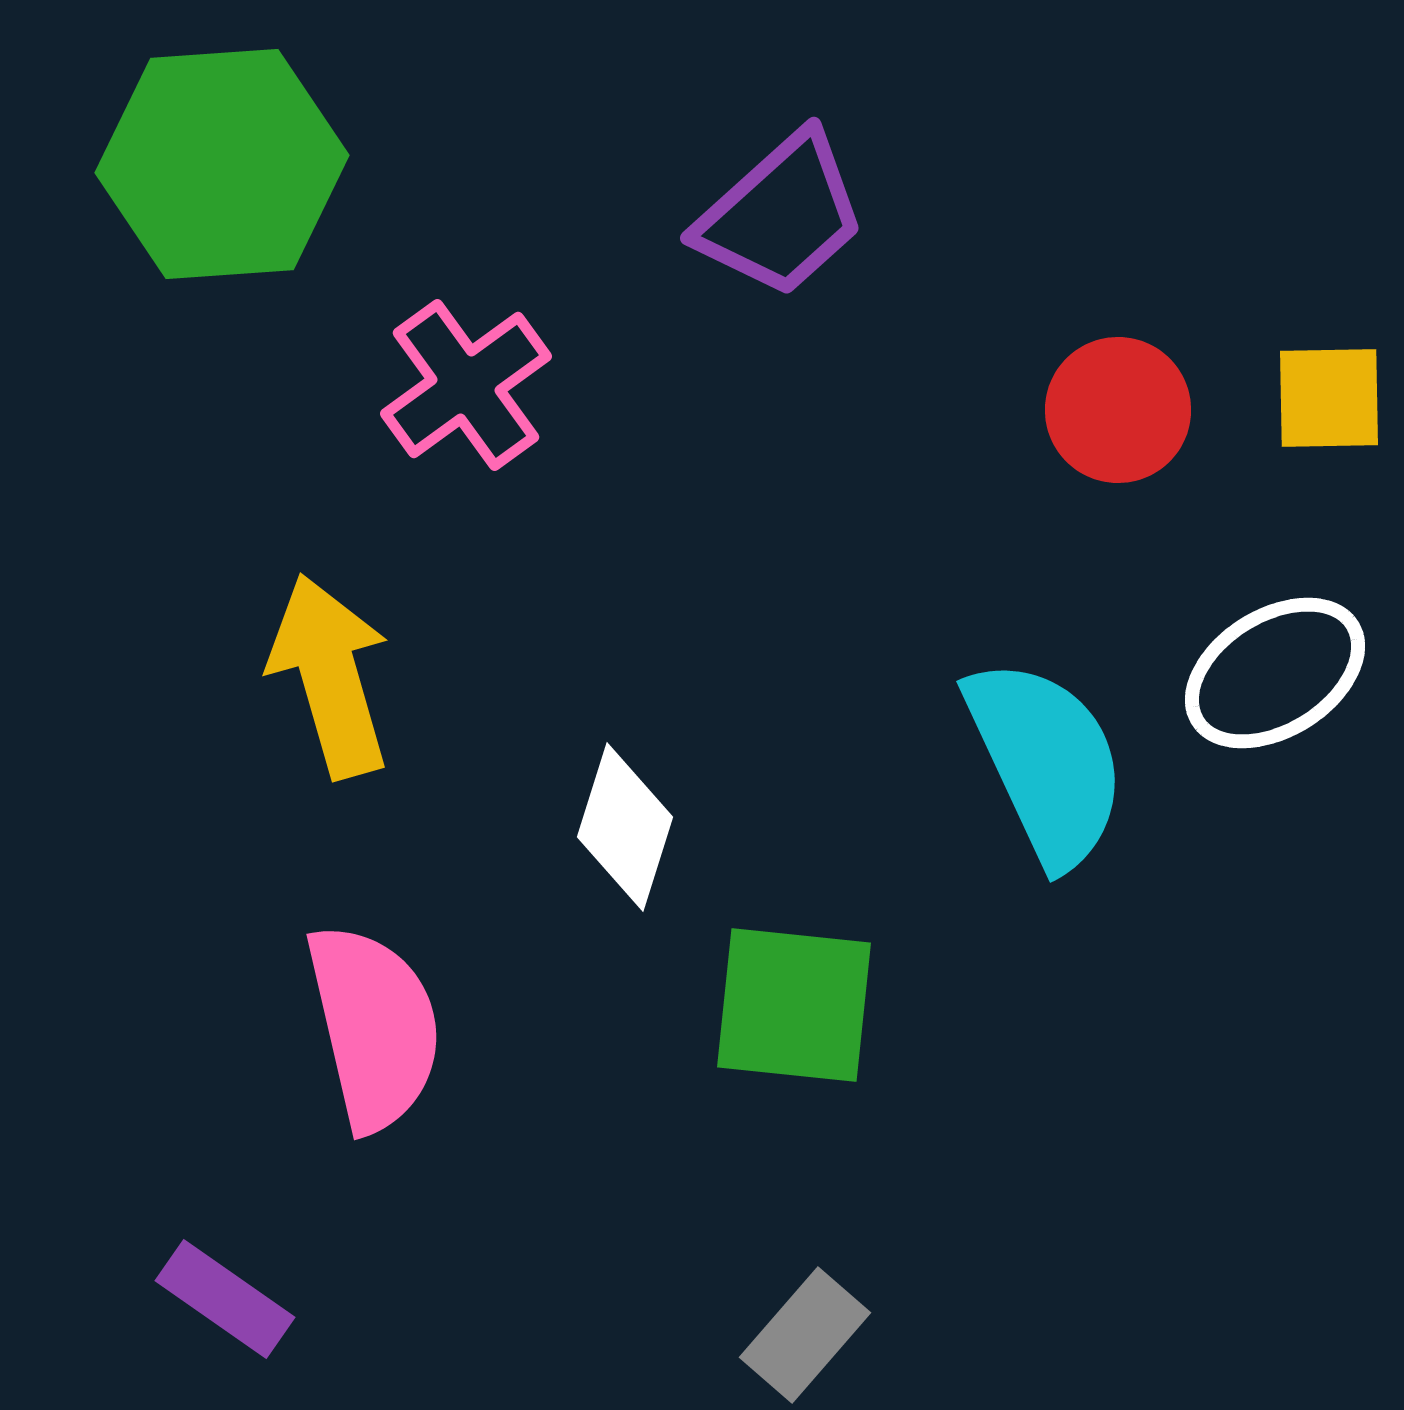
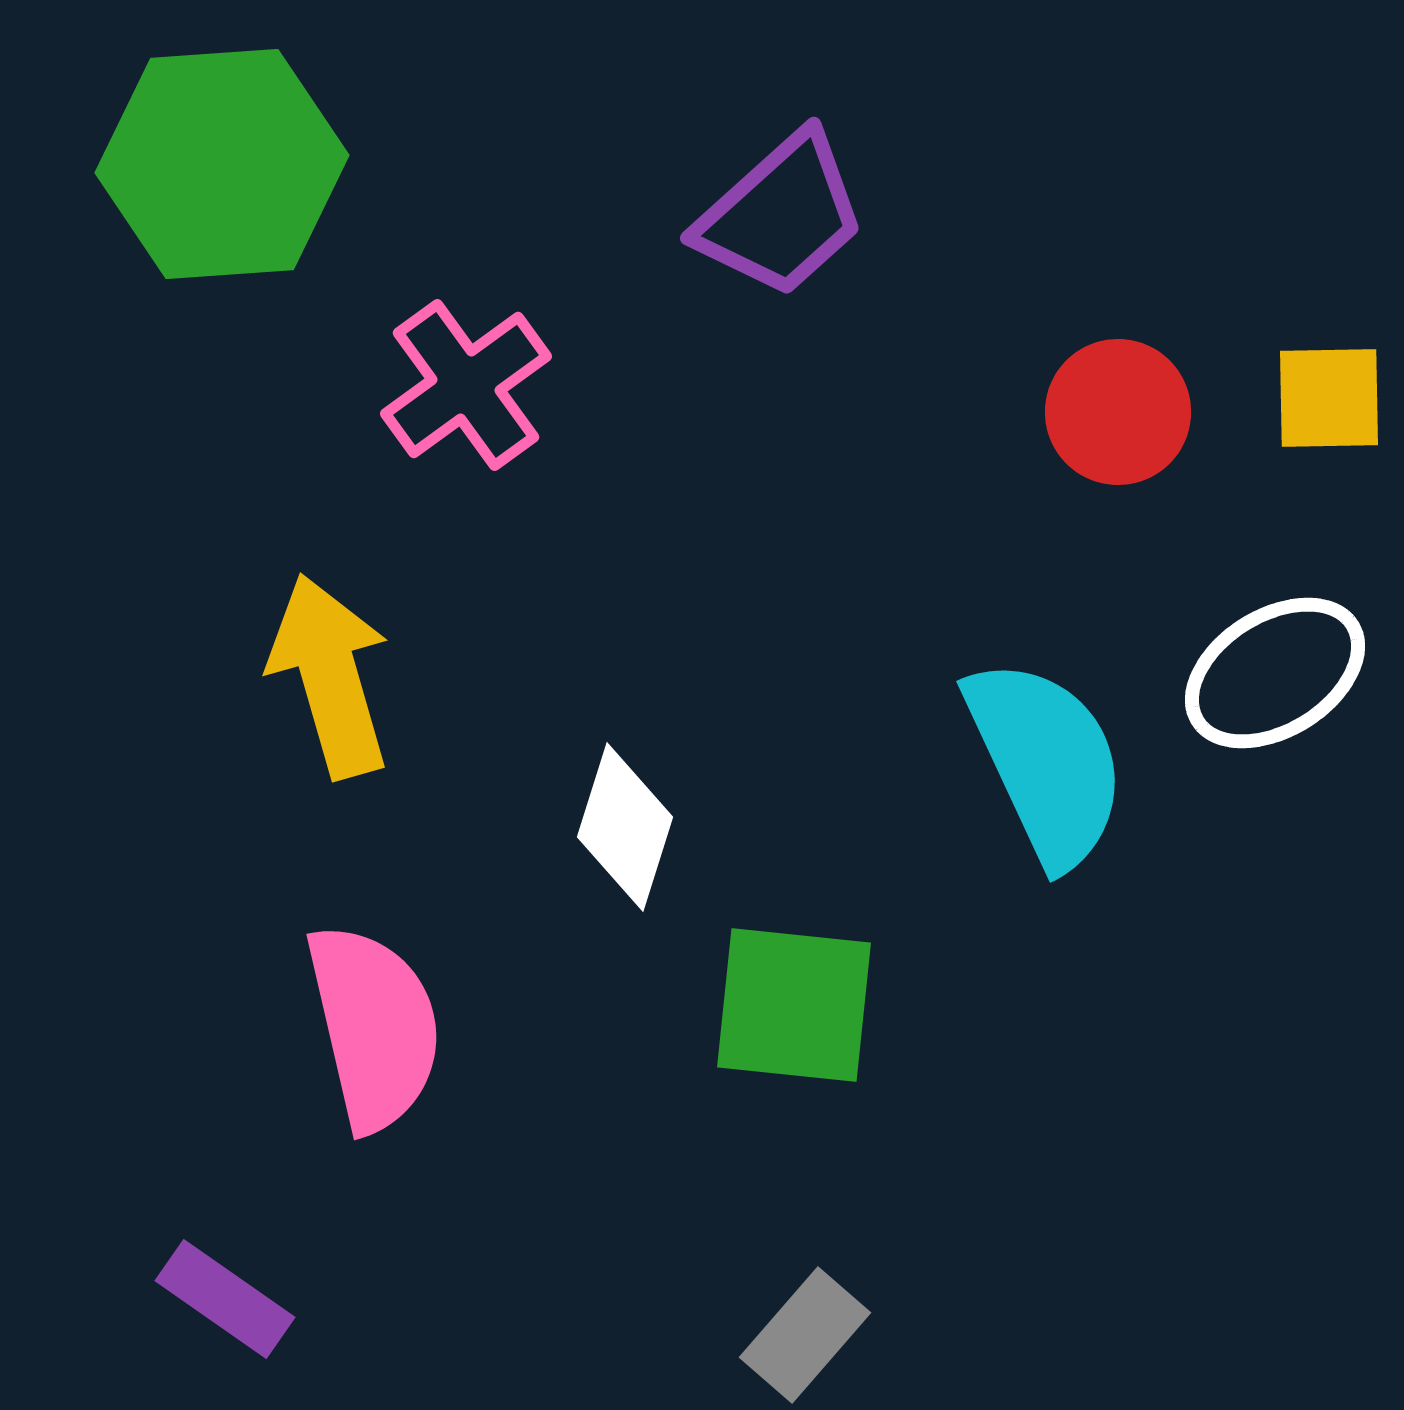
red circle: moved 2 px down
